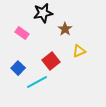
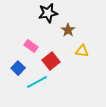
black star: moved 5 px right
brown star: moved 3 px right, 1 px down
pink rectangle: moved 9 px right, 13 px down
yellow triangle: moved 3 px right; rotated 32 degrees clockwise
